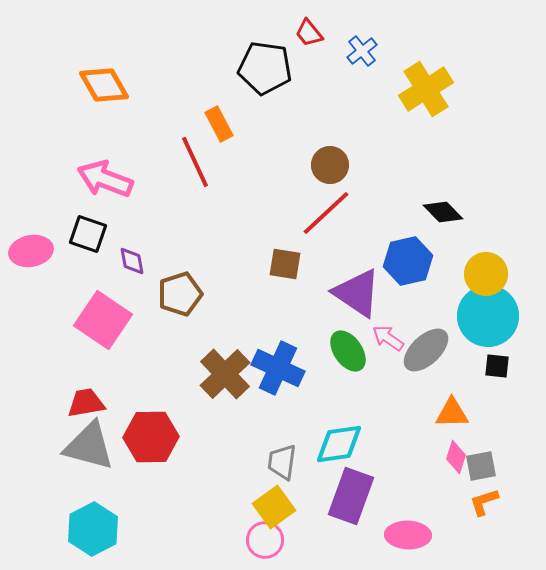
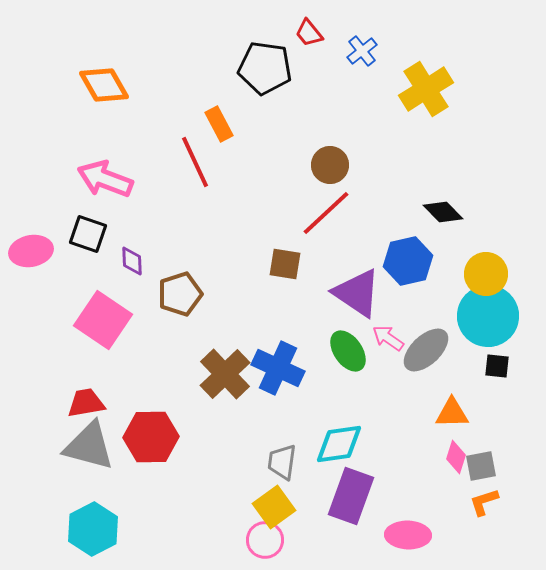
purple diamond at (132, 261): rotated 8 degrees clockwise
